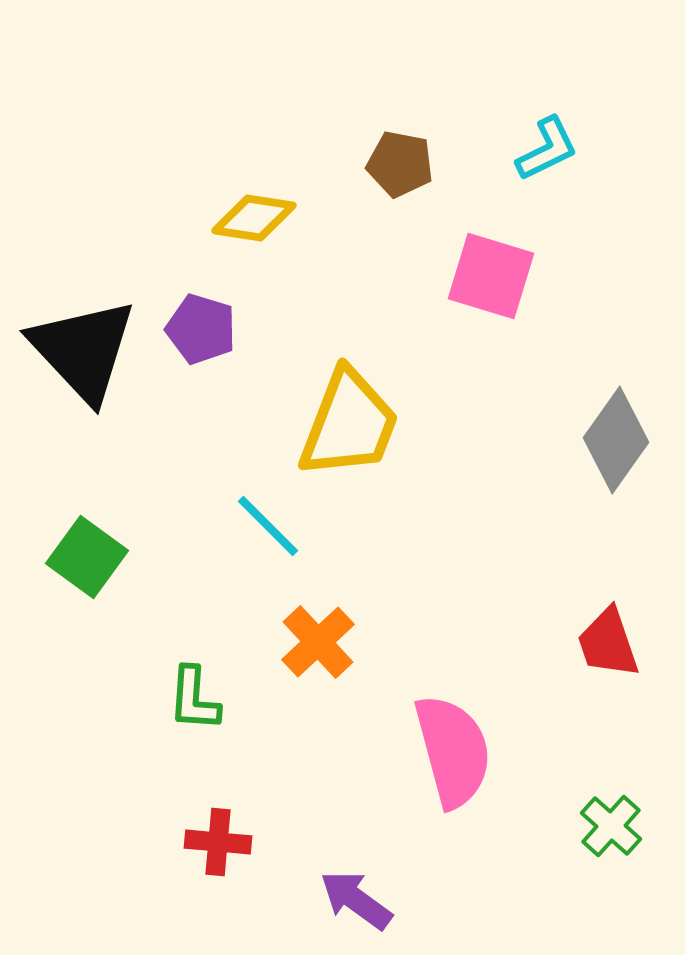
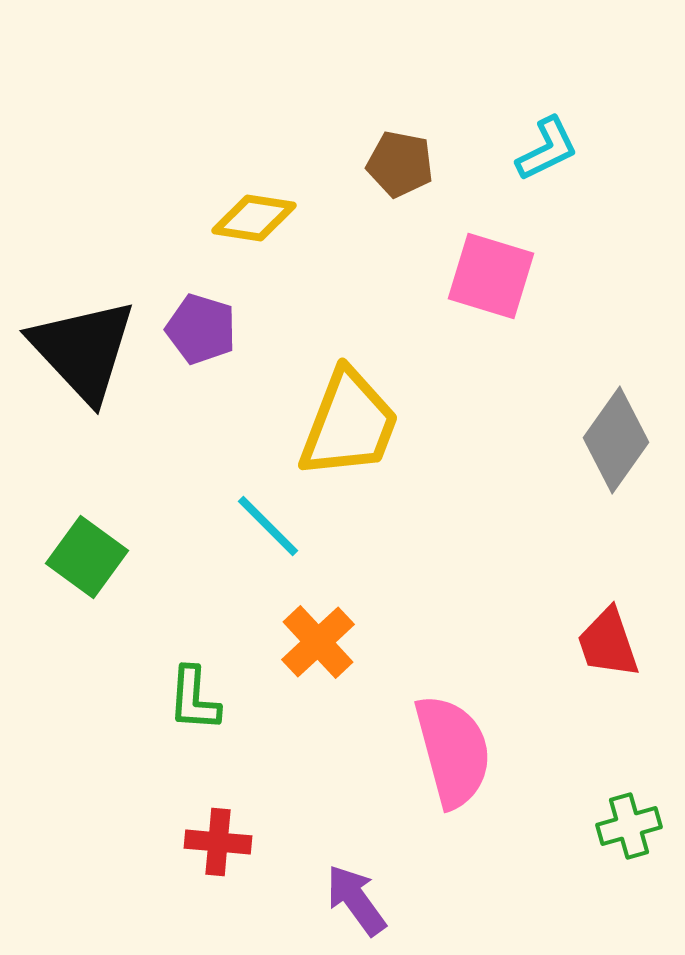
green cross: moved 18 px right; rotated 32 degrees clockwise
purple arrow: rotated 18 degrees clockwise
